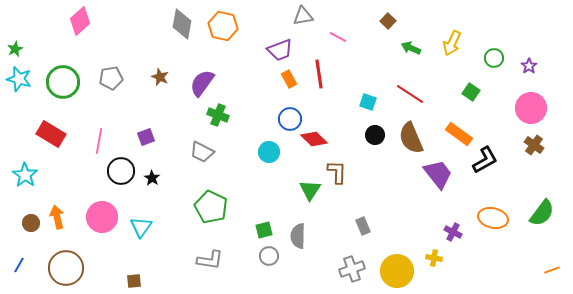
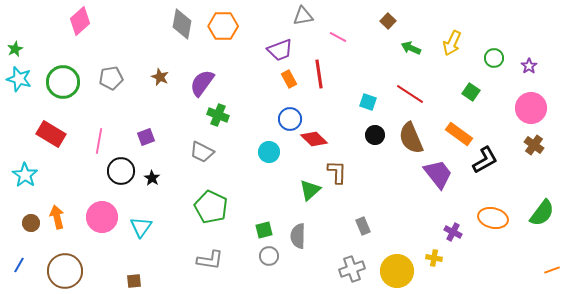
orange hexagon at (223, 26): rotated 12 degrees counterclockwise
green triangle at (310, 190): rotated 15 degrees clockwise
brown circle at (66, 268): moved 1 px left, 3 px down
